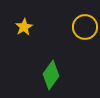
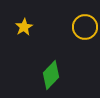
green diamond: rotated 8 degrees clockwise
